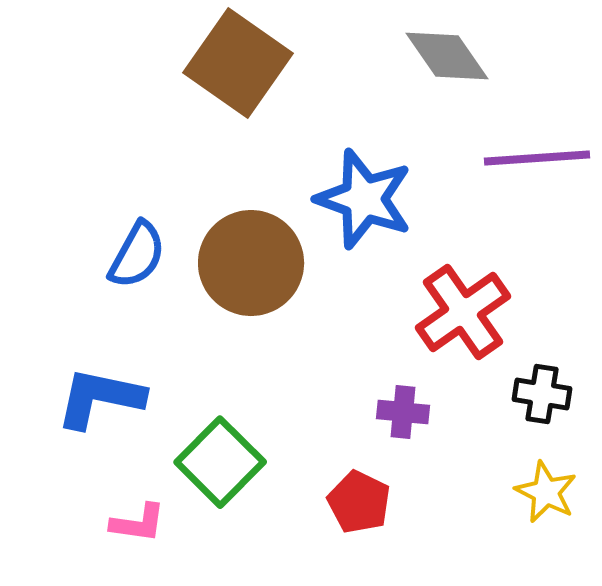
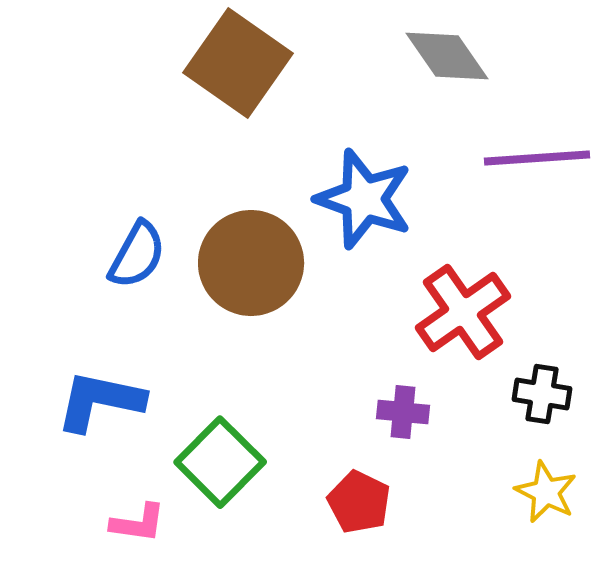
blue L-shape: moved 3 px down
